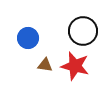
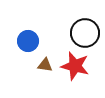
black circle: moved 2 px right, 2 px down
blue circle: moved 3 px down
